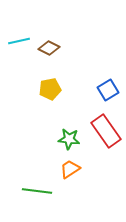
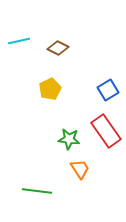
brown diamond: moved 9 px right
yellow pentagon: rotated 15 degrees counterclockwise
orange trapezoid: moved 10 px right; rotated 90 degrees clockwise
